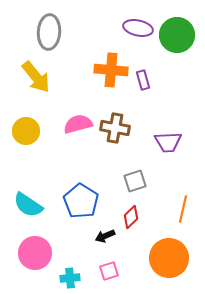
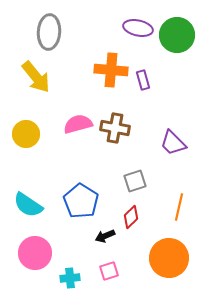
yellow circle: moved 3 px down
purple trapezoid: moved 5 px right, 1 px down; rotated 48 degrees clockwise
orange line: moved 4 px left, 2 px up
